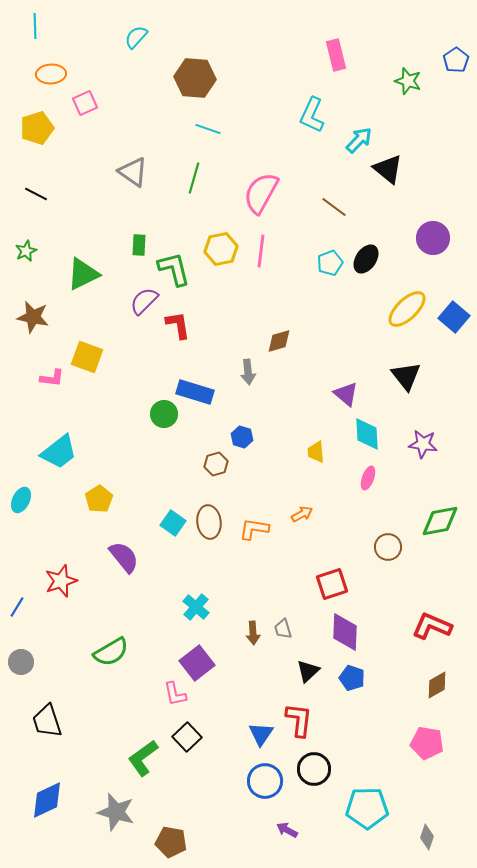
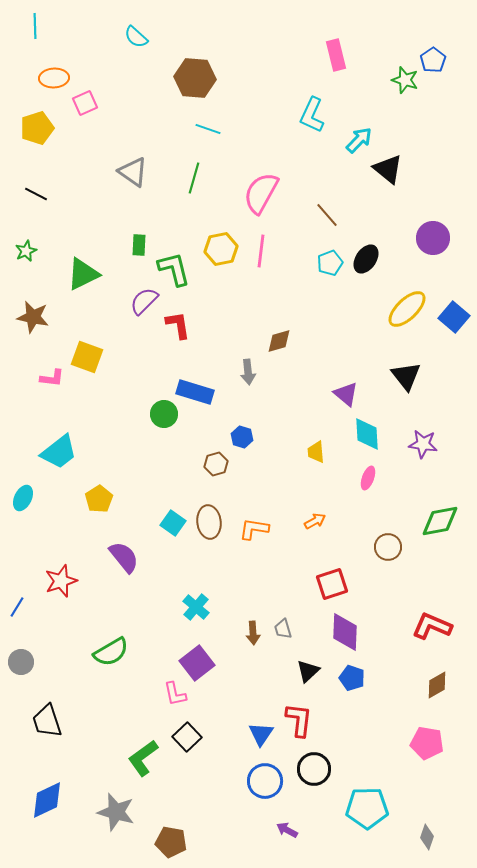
cyan semicircle at (136, 37): rotated 90 degrees counterclockwise
blue pentagon at (456, 60): moved 23 px left
orange ellipse at (51, 74): moved 3 px right, 4 px down
green star at (408, 81): moved 3 px left, 1 px up
brown line at (334, 207): moved 7 px left, 8 px down; rotated 12 degrees clockwise
cyan ellipse at (21, 500): moved 2 px right, 2 px up
orange arrow at (302, 514): moved 13 px right, 7 px down
